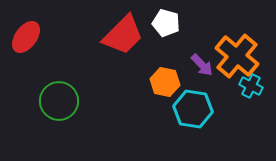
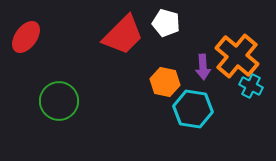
purple arrow: moved 1 px right, 2 px down; rotated 40 degrees clockwise
